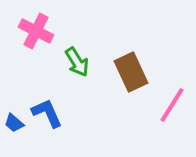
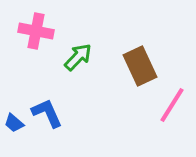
pink cross: rotated 16 degrees counterclockwise
green arrow: moved 1 px right, 5 px up; rotated 104 degrees counterclockwise
brown rectangle: moved 9 px right, 6 px up
